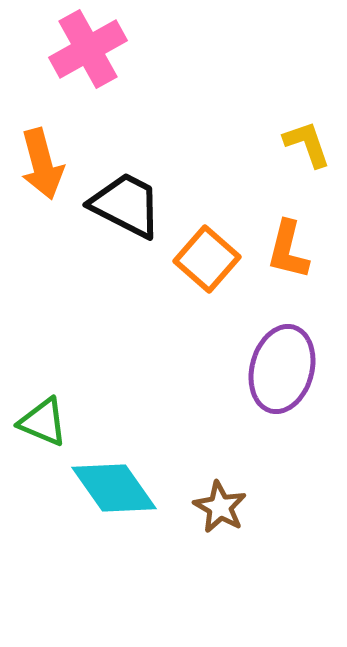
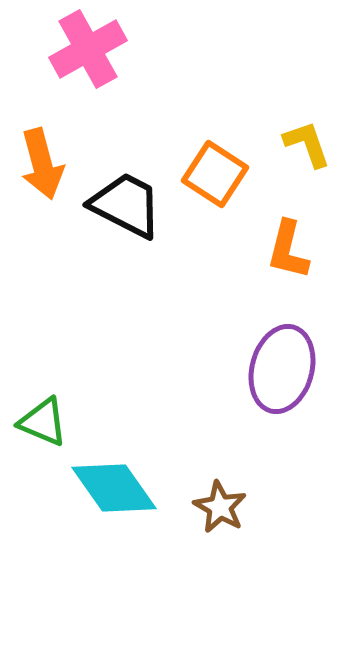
orange square: moved 8 px right, 85 px up; rotated 8 degrees counterclockwise
